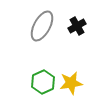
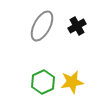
yellow star: moved 1 px right, 1 px up
